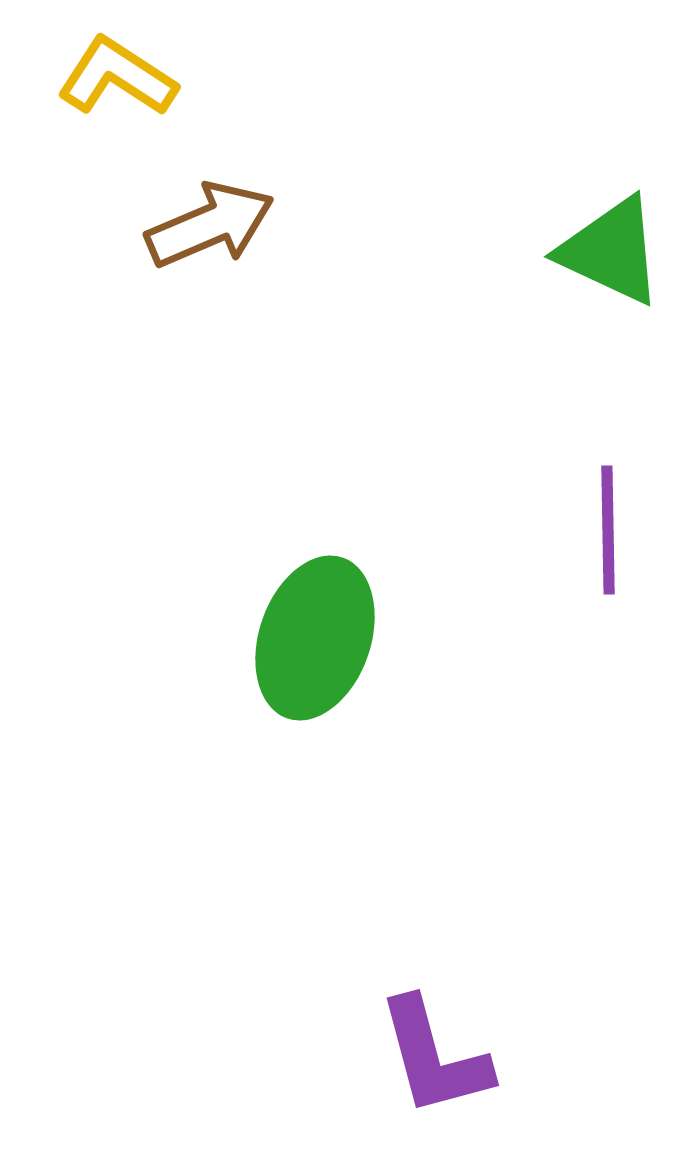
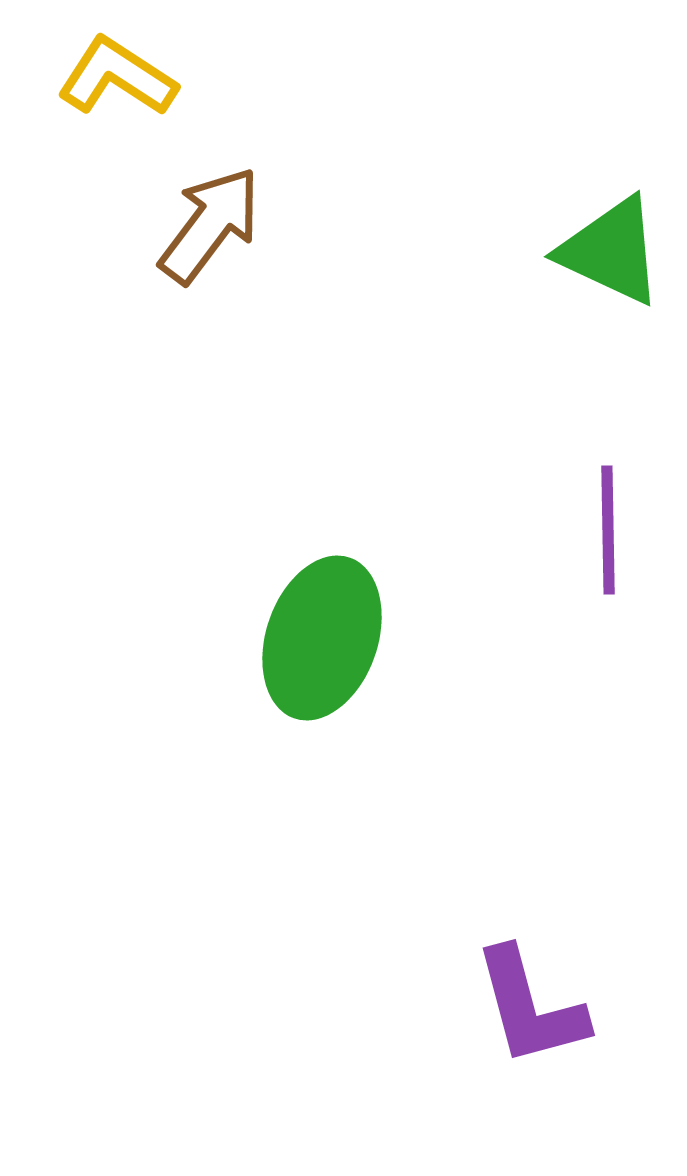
brown arrow: rotated 30 degrees counterclockwise
green ellipse: moved 7 px right
purple L-shape: moved 96 px right, 50 px up
